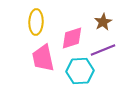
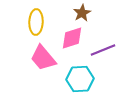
brown star: moved 21 px left, 9 px up
pink trapezoid: rotated 28 degrees counterclockwise
cyan hexagon: moved 8 px down
